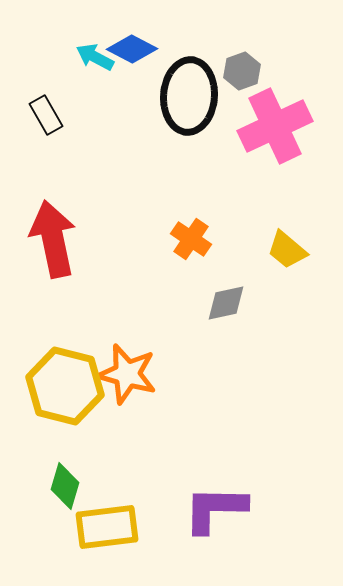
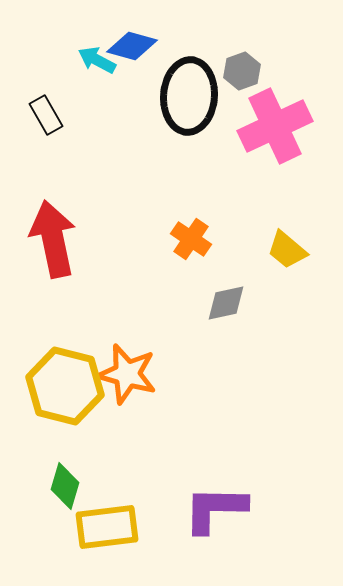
blue diamond: moved 3 px up; rotated 12 degrees counterclockwise
cyan arrow: moved 2 px right, 3 px down
